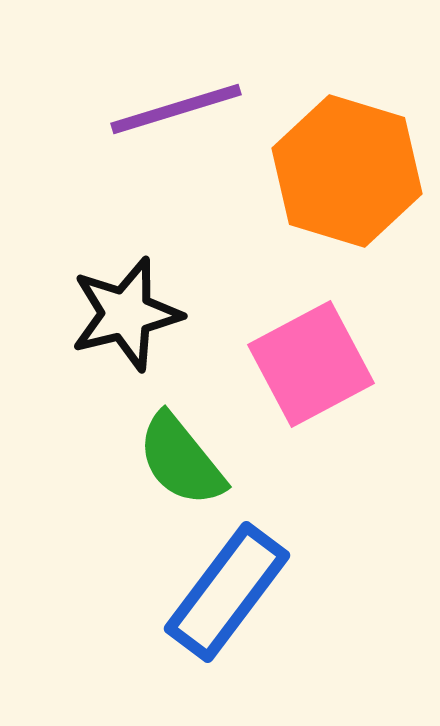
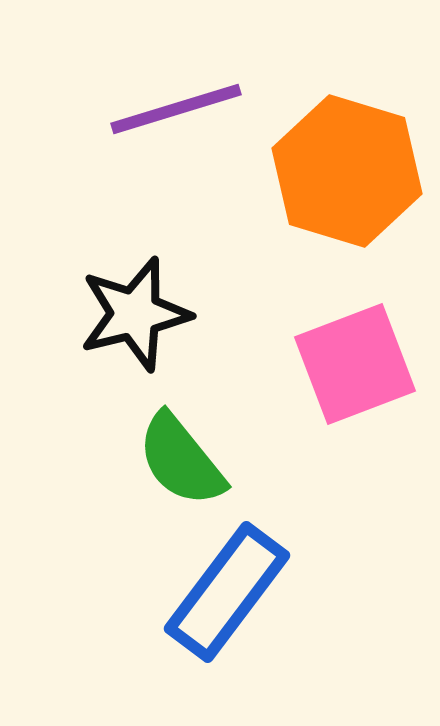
black star: moved 9 px right
pink square: moved 44 px right; rotated 7 degrees clockwise
